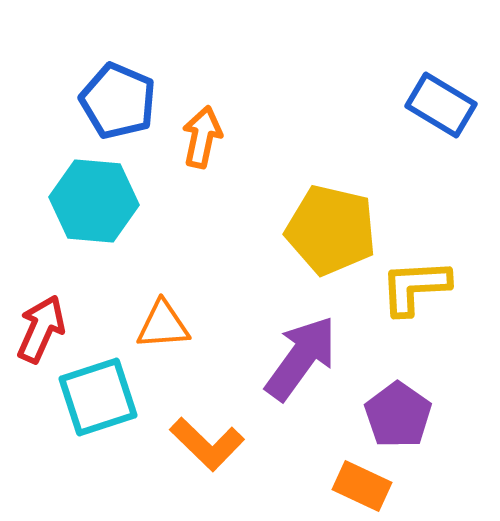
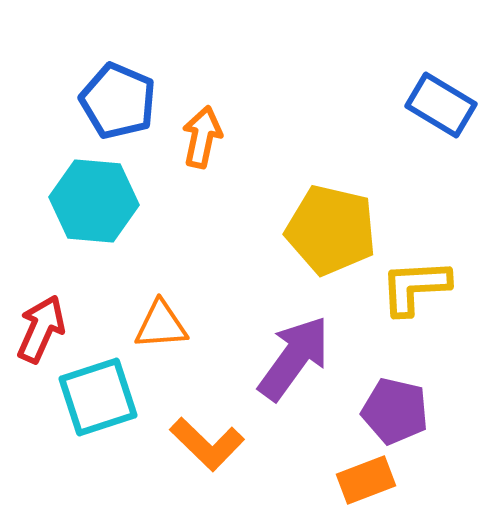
orange triangle: moved 2 px left
purple arrow: moved 7 px left
purple pentagon: moved 3 px left, 4 px up; rotated 22 degrees counterclockwise
orange rectangle: moved 4 px right, 6 px up; rotated 46 degrees counterclockwise
